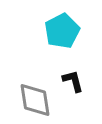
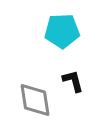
cyan pentagon: rotated 24 degrees clockwise
